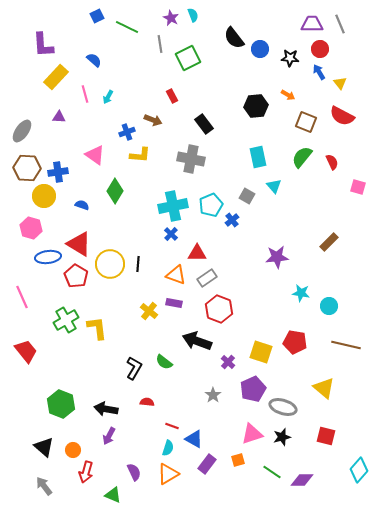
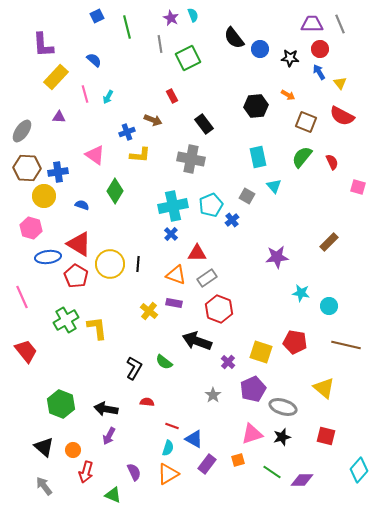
green line at (127, 27): rotated 50 degrees clockwise
